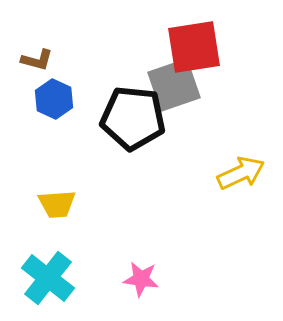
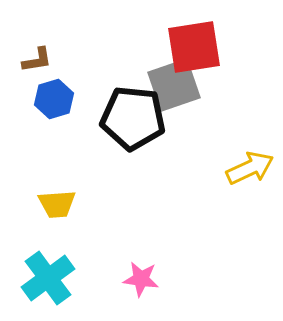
brown L-shape: rotated 24 degrees counterclockwise
blue hexagon: rotated 18 degrees clockwise
yellow arrow: moved 9 px right, 5 px up
cyan cross: rotated 16 degrees clockwise
